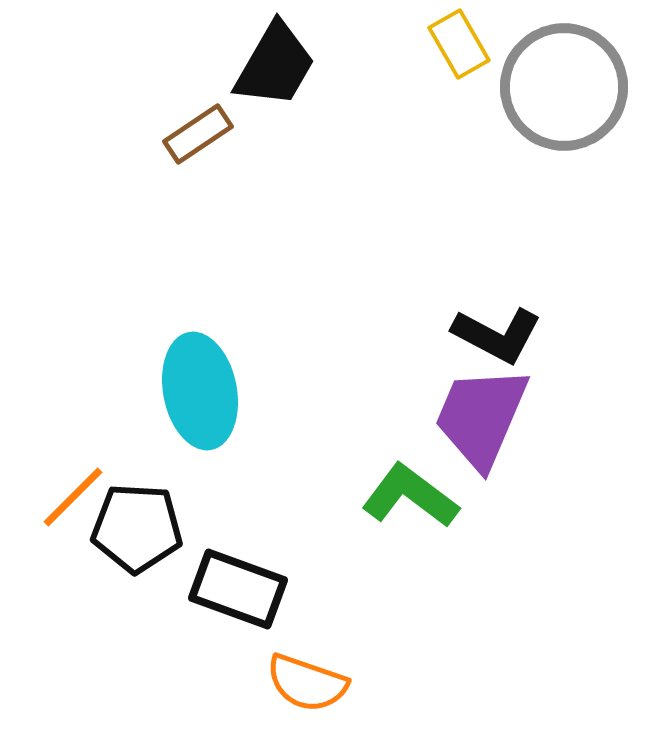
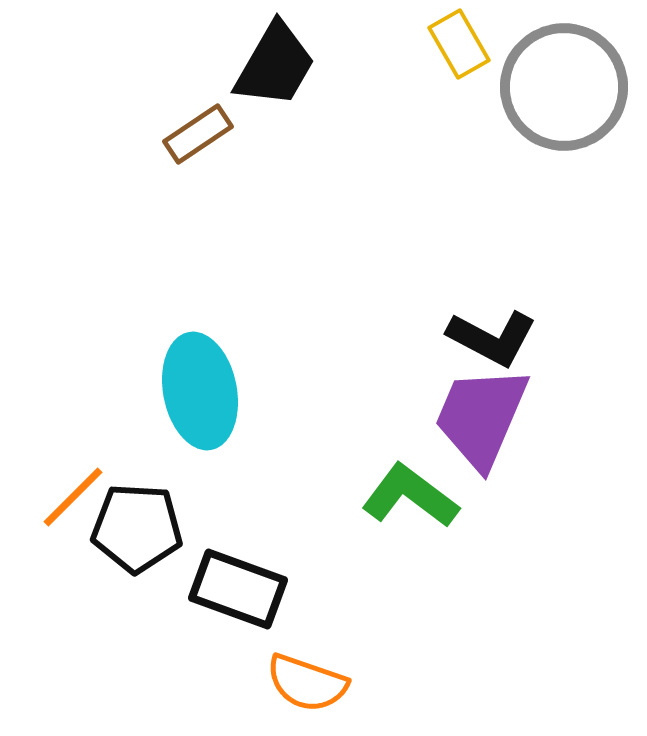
black L-shape: moved 5 px left, 3 px down
